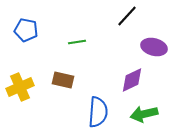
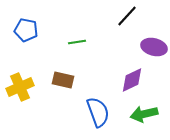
blue semicircle: rotated 24 degrees counterclockwise
